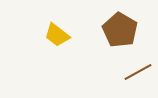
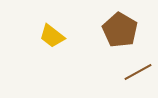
yellow trapezoid: moved 5 px left, 1 px down
